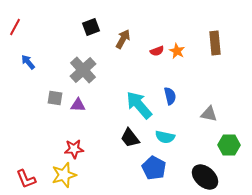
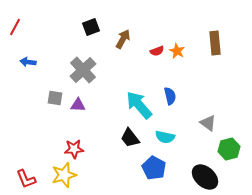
blue arrow: rotated 42 degrees counterclockwise
gray triangle: moved 1 px left, 9 px down; rotated 24 degrees clockwise
green hexagon: moved 4 px down; rotated 15 degrees counterclockwise
